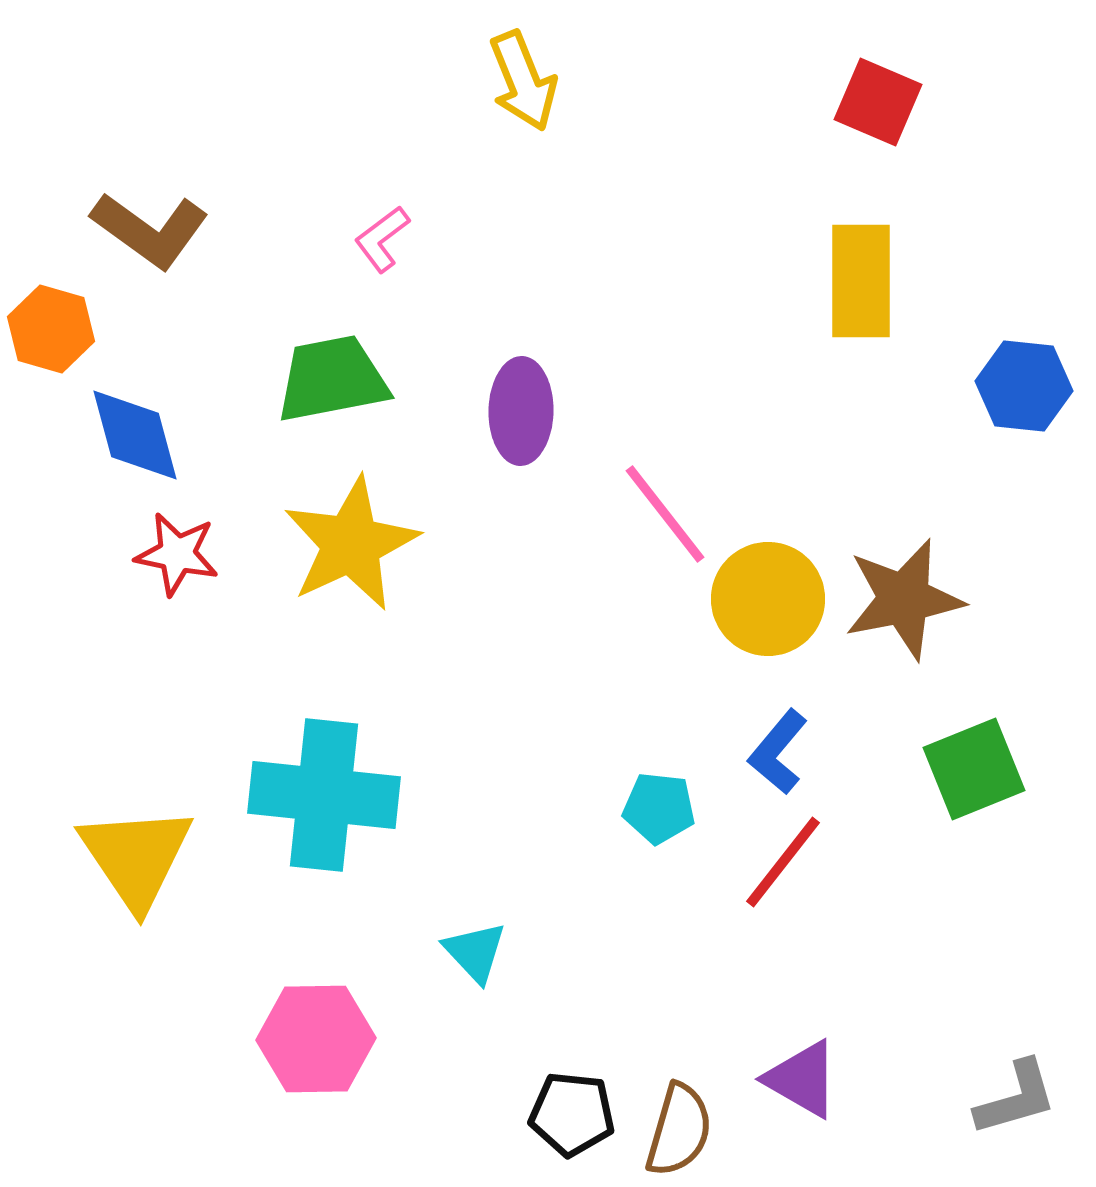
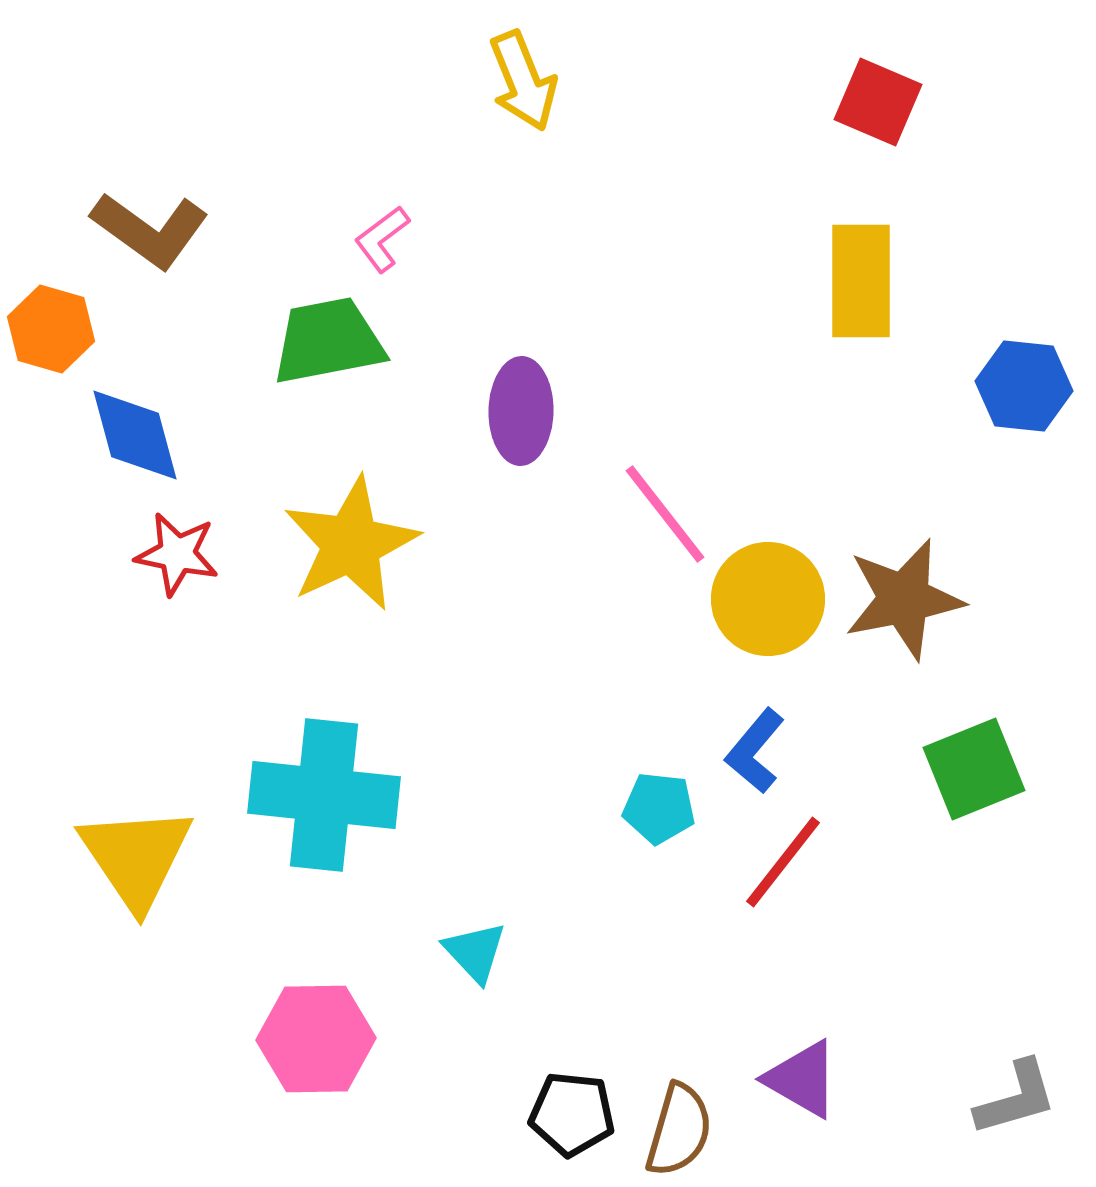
green trapezoid: moved 4 px left, 38 px up
blue L-shape: moved 23 px left, 1 px up
